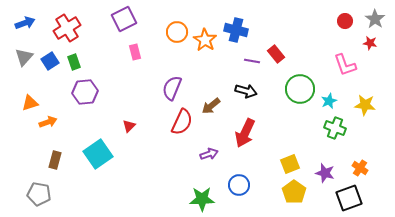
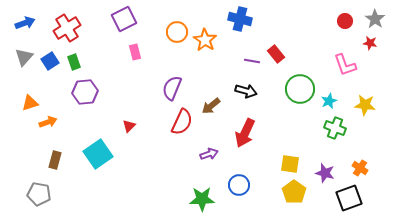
blue cross: moved 4 px right, 11 px up
yellow square: rotated 30 degrees clockwise
